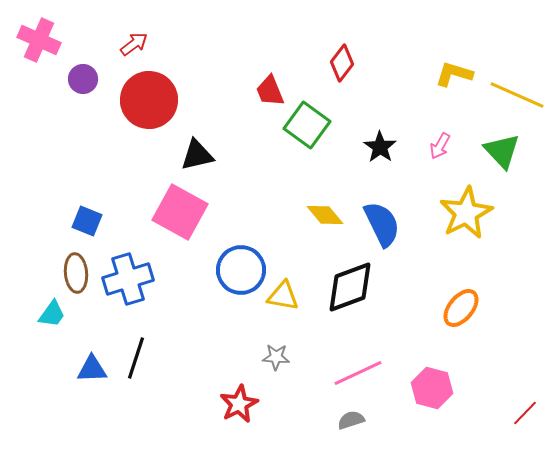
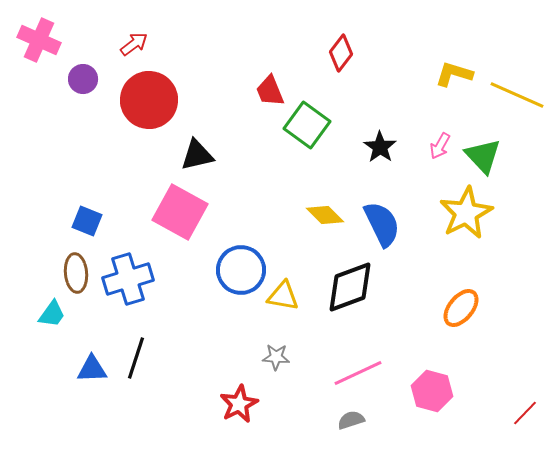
red diamond: moved 1 px left, 10 px up
green triangle: moved 19 px left, 5 px down
yellow diamond: rotated 6 degrees counterclockwise
pink hexagon: moved 3 px down
